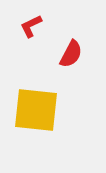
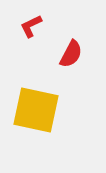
yellow square: rotated 6 degrees clockwise
